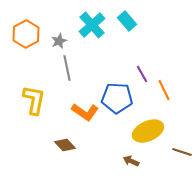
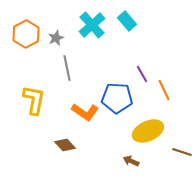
gray star: moved 3 px left, 3 px up
